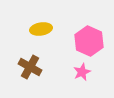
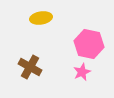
yellow ellipse: moved 11 px up
pink hexagon: moved 3 px down; rotated 12 degrees counterclockwise
